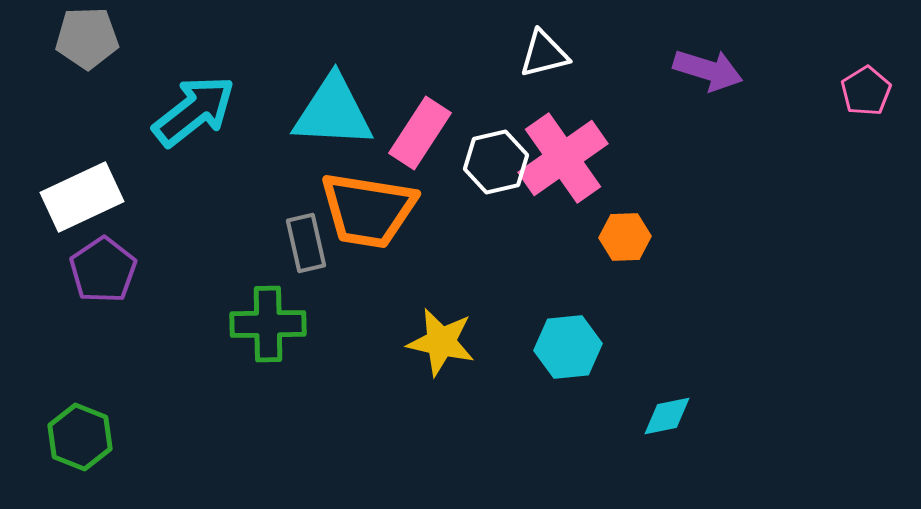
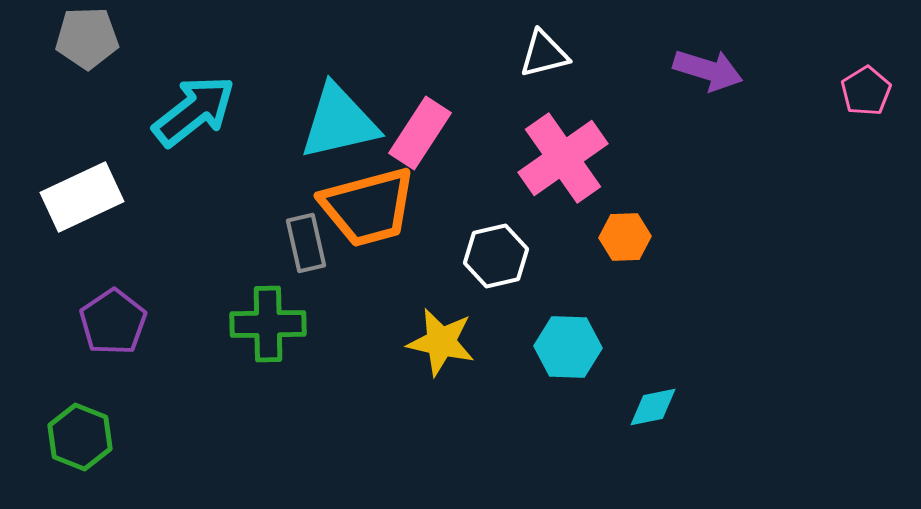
cyan triangle: moved 6 px right, 10 px down; rotated 16 degrees counterclockwise
white hexagon: moved 94 px down
orange trapezoid: moved 3 px up; rotated 24 degrees counterclockwise
purple pentagon: moved 10 px right, 52 px down
cyan hexagon: rotated 8 degrees clockwise
cyan diamond: moved 14 px left, 9 px up
